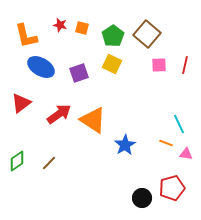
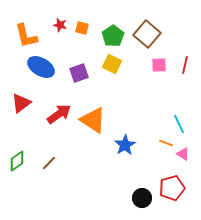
pink triangle: moved 3 px left; rotated 24 degrees clockwise
